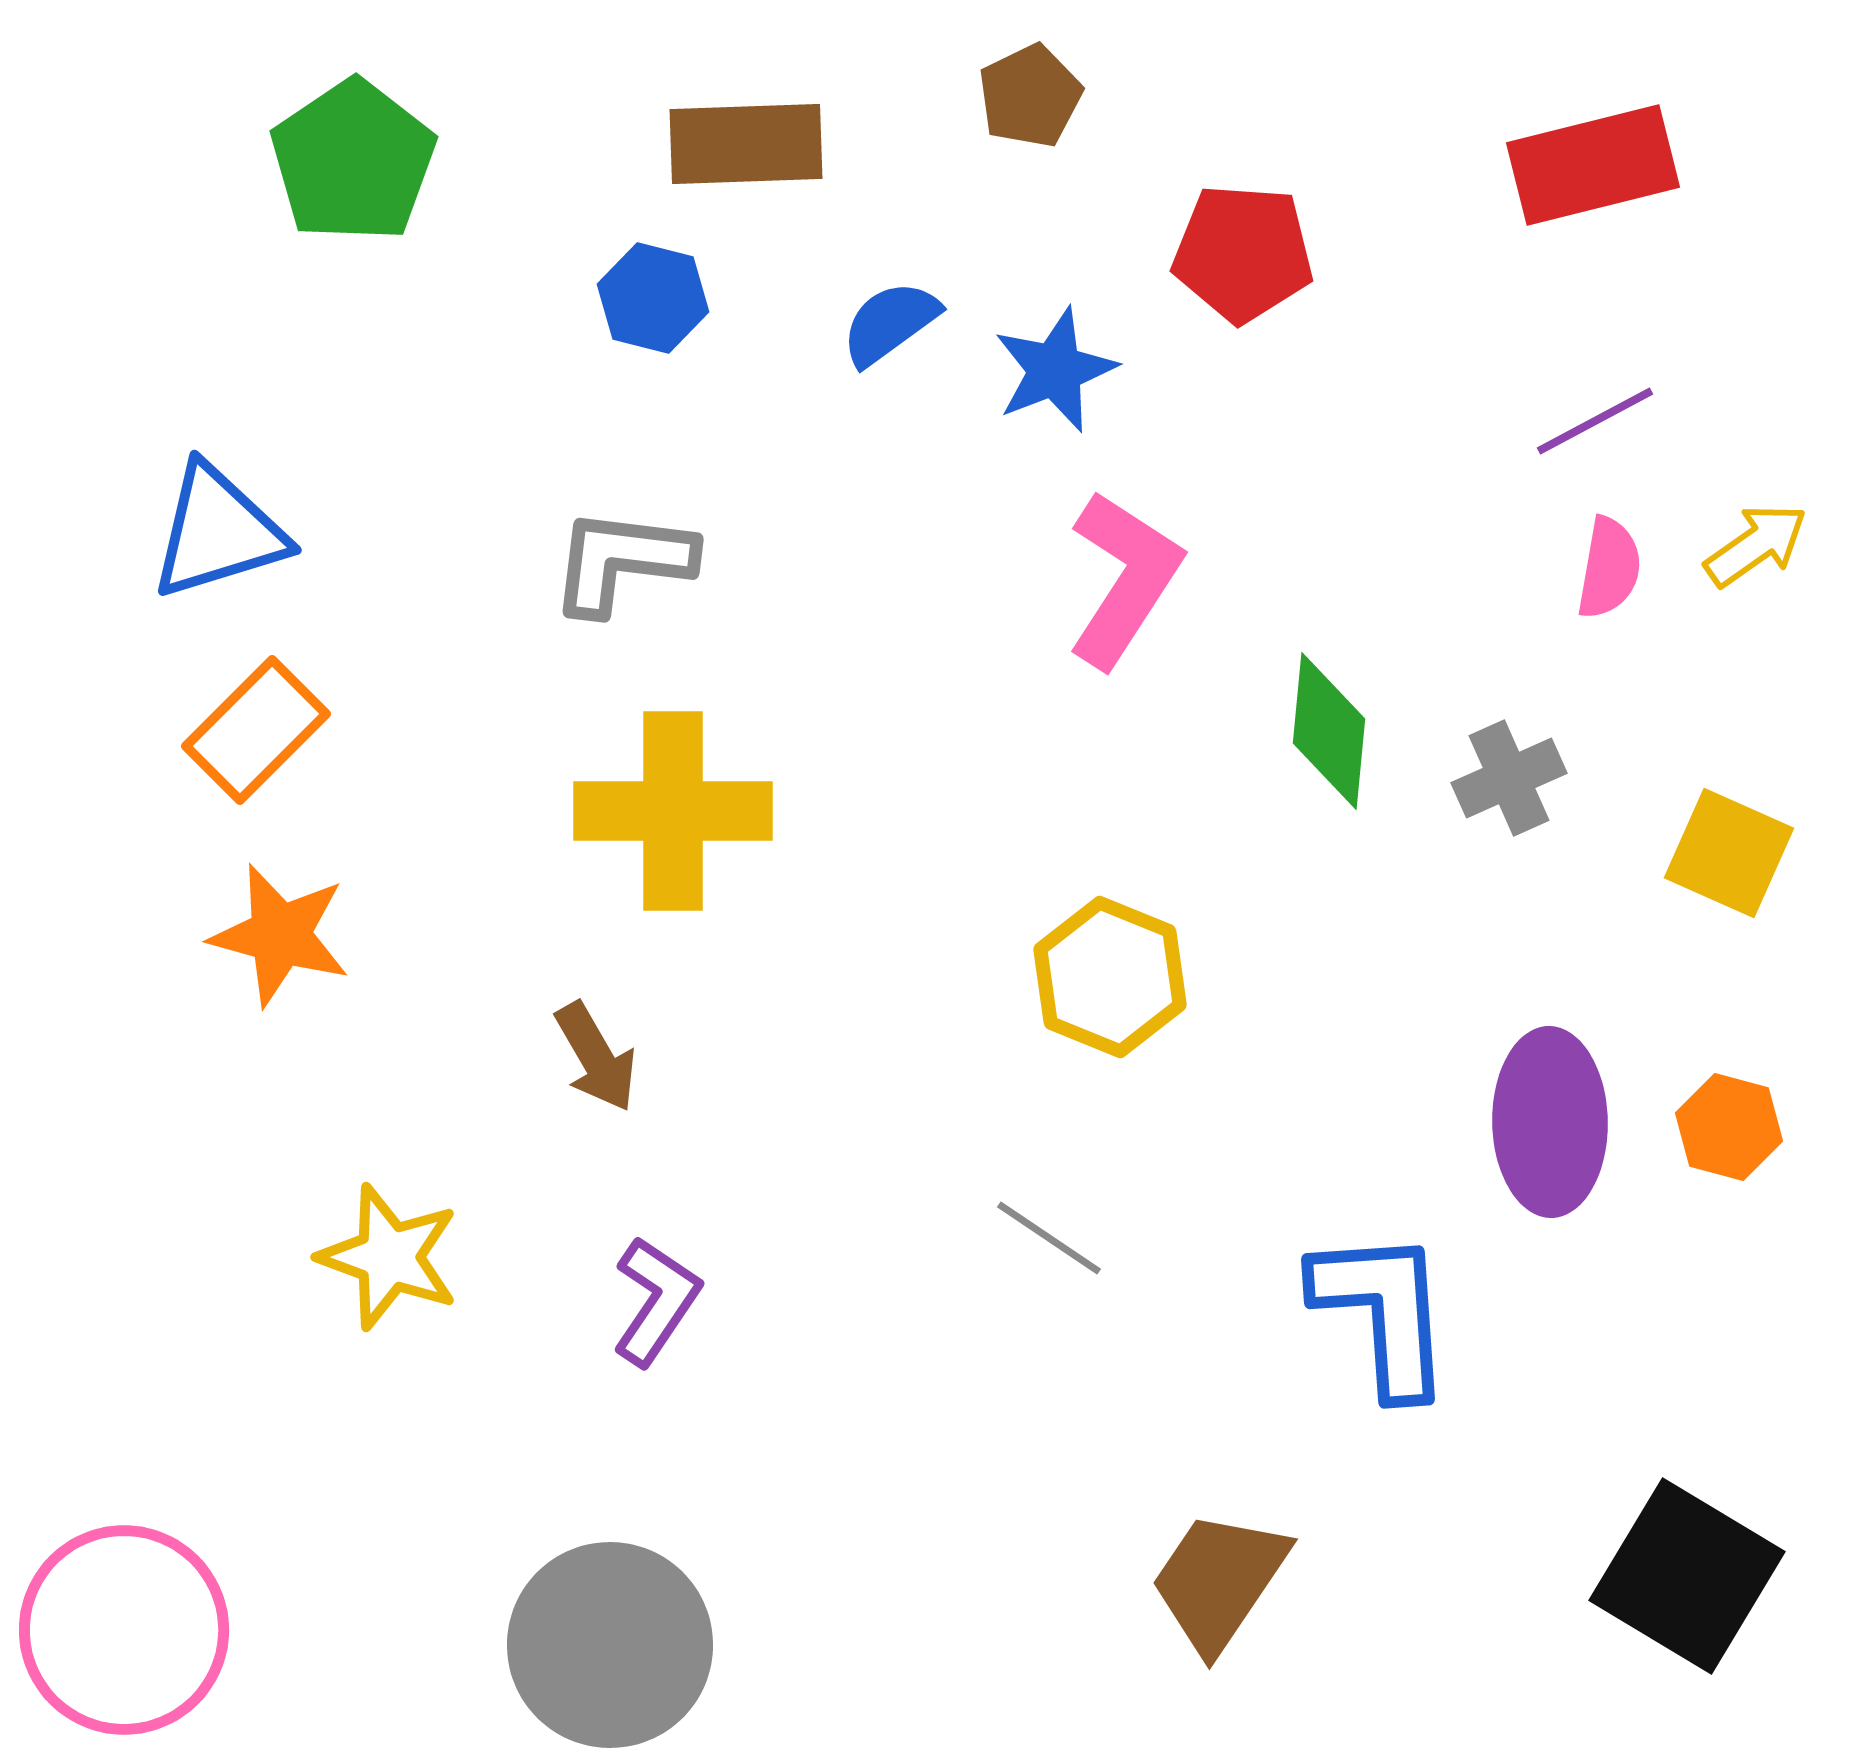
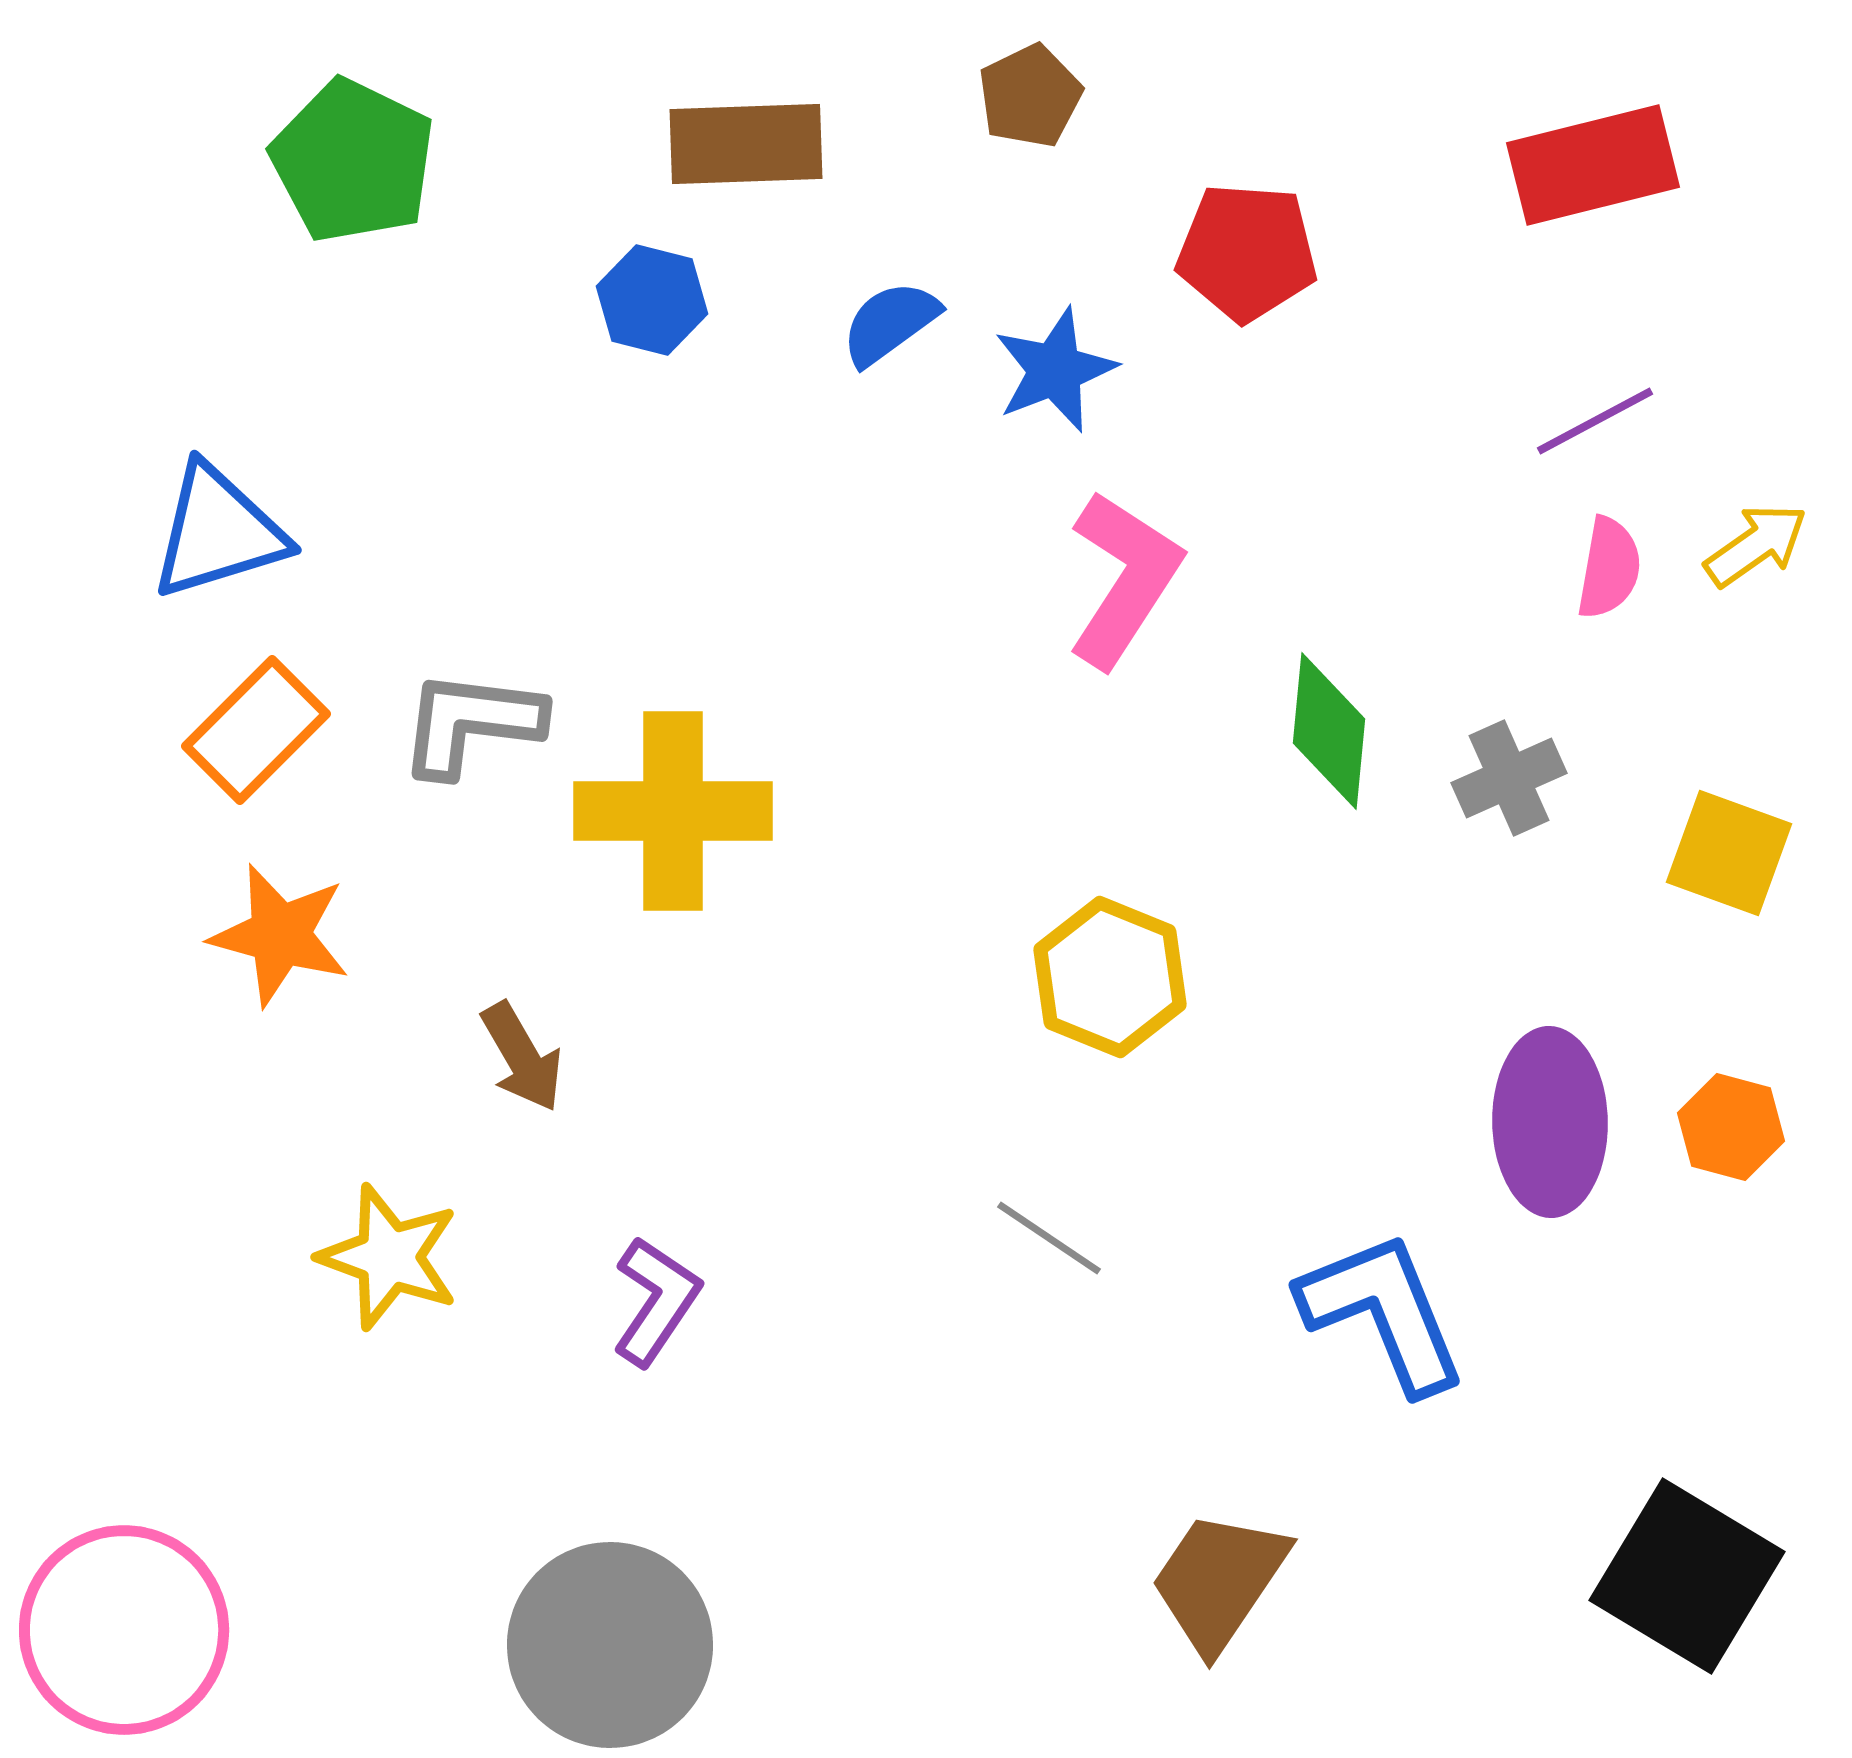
green pentagon: rotated 12 degrees counterclockwise
red pentagon: moved 4 px right, 1 px up
blue hexagon: moved 1 px left, 2 px down
gray L-shape: moved 151 px left, 162 px down
yellow square: rotated 4 degrees counterclockwise
brown arrow: moved 74 px left
orange hexagon: moved 2 px right
blue L-shape: rotated 18 degrees counterclockwise
